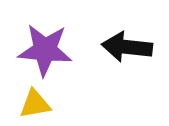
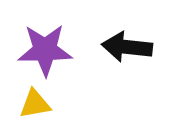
purple star: rotated 6 degrees counterclockwise
